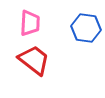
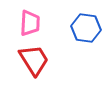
red trapezoid: rotated 20 degrees clockwise
